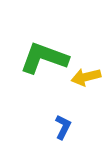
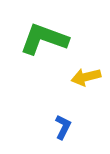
green L-shape: moved 19 px up
